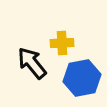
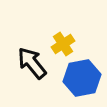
yellow cross: moved 1 px right, 1 px down; rotated 30 degrees counterclockwise
